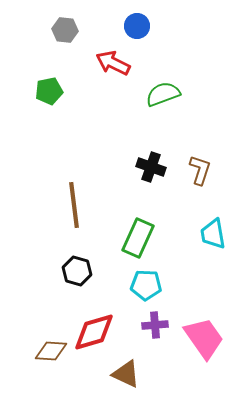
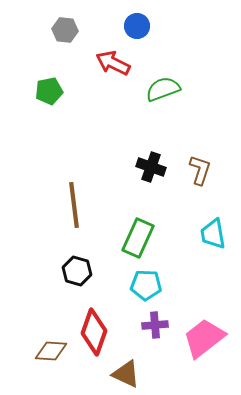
green semicircle: moved 5 px up
red diamond: rotated 54 degrees counterclockwise
pink trapezoid: rotated 93 degrees counterclockwise
